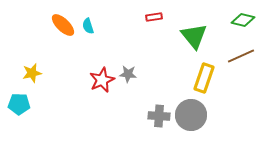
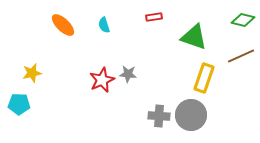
cyan semicircle: moved 16 px right, 1 px up
green triangle: moved 1 px down; rotated 32 degrees counterclockwise
